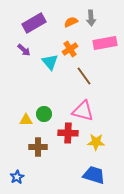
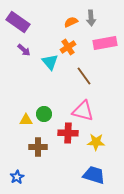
purple rectangle: moved 16 px left, 1 px up; rotated 65 degrees clockwise
orange cross: moved 2 px left, 2 px up
